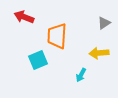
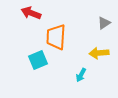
red arrow: moved 7 px right, 4 px up
orange trapezoid: moved 1 px left, 1 px down
